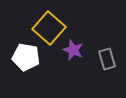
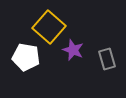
yellow square: moved 1 px up
